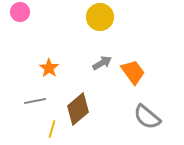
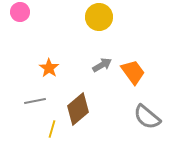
yellow circle: moved 1 px left
gray arrow: moved 2 px down
